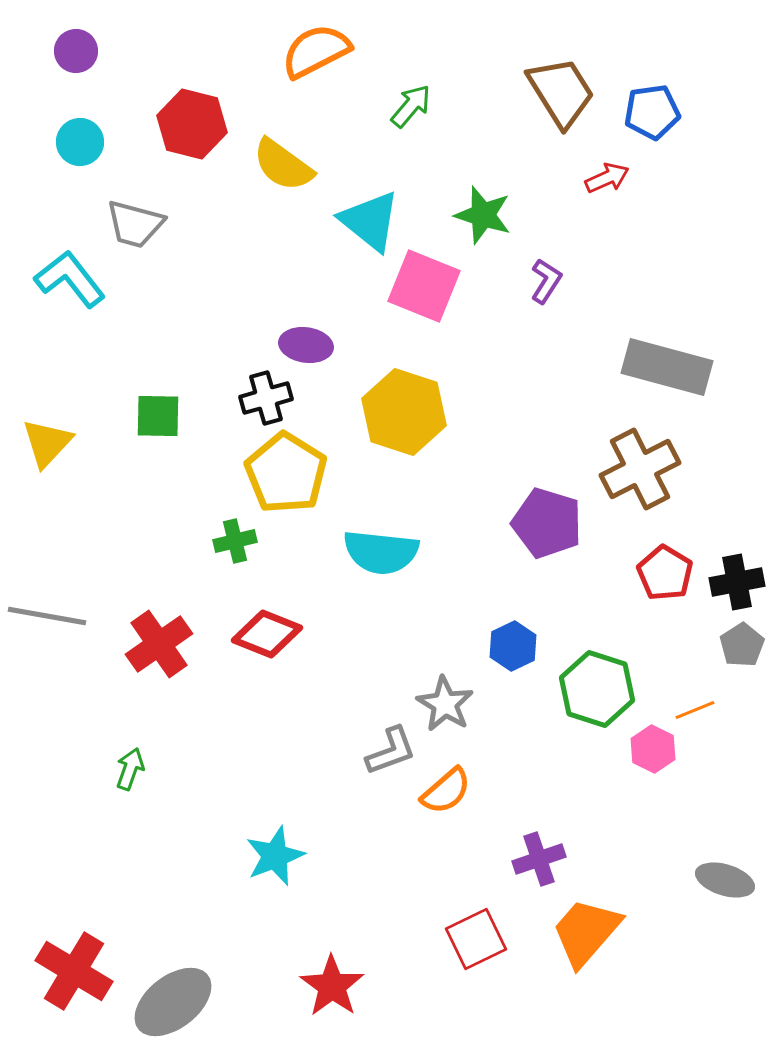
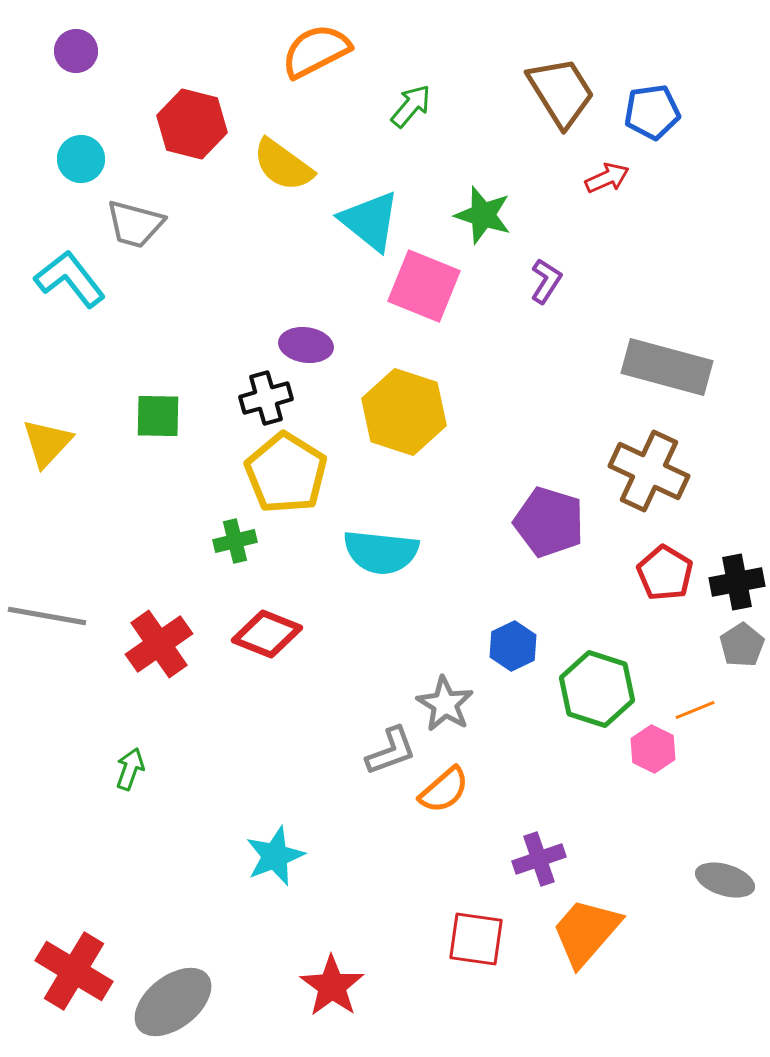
cyan circle at (80, 142): moved 1 px right, 17 px down
brown cross at (640, 469): moved 9 px right, 2 px down; rotated 38 degrees counterclockwise
purple pentagon at (547, 523): moved 2 px right, 1 px up
orange semicircle at (446, 791): moved 2 px left, 1 px up
red square at (476, 939): rotated 34 degrees clockwise
